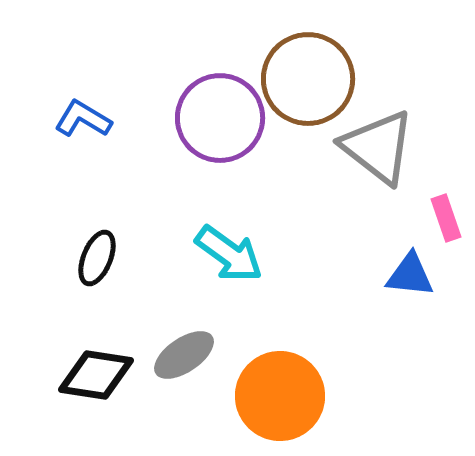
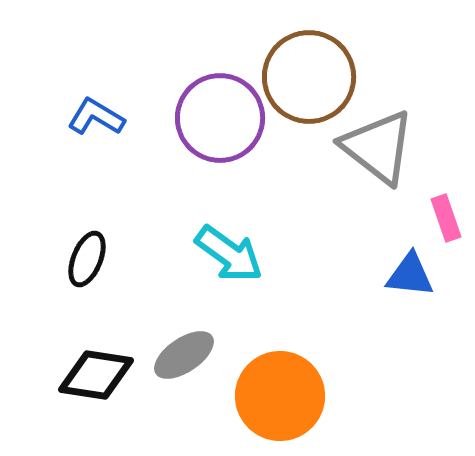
brown circle: moved 1 px right, 2 px up
blue L-shape: moved 13 px right, 2 px up
black ellipse: moved 10 px left, 1 px down
